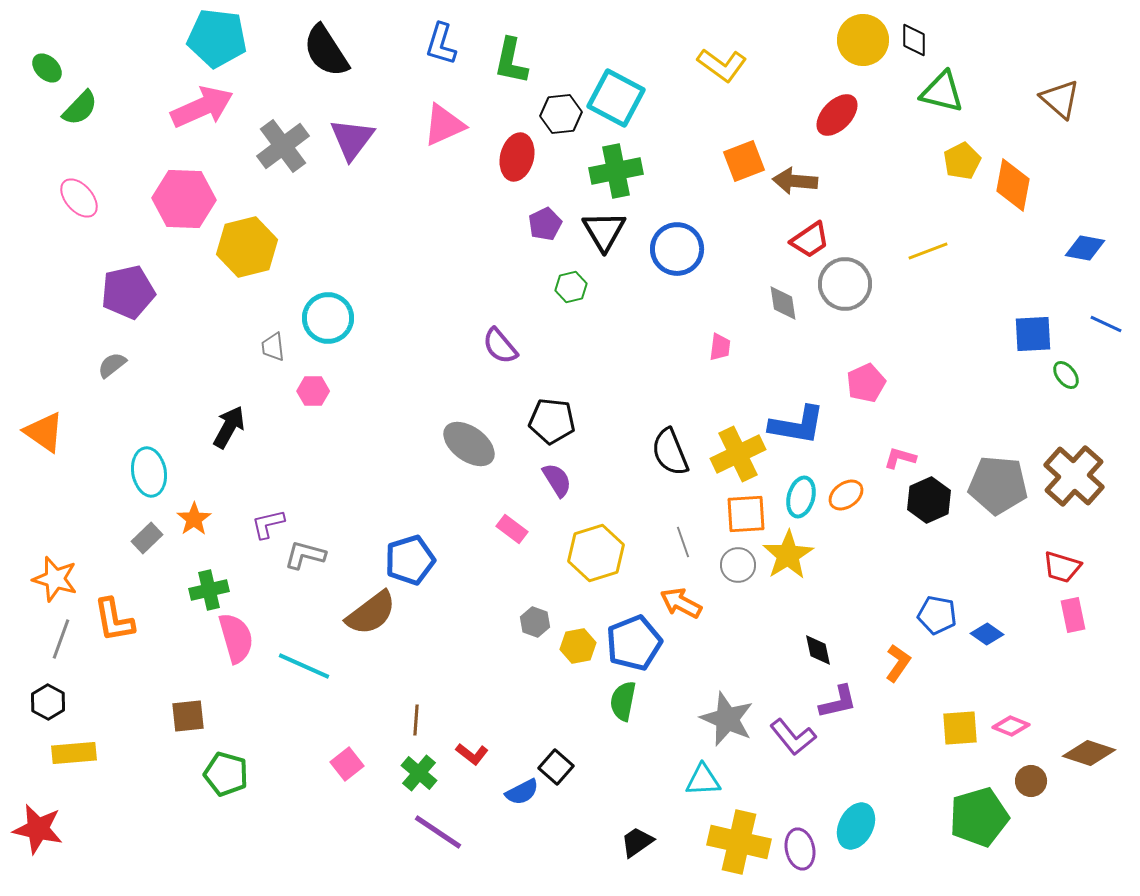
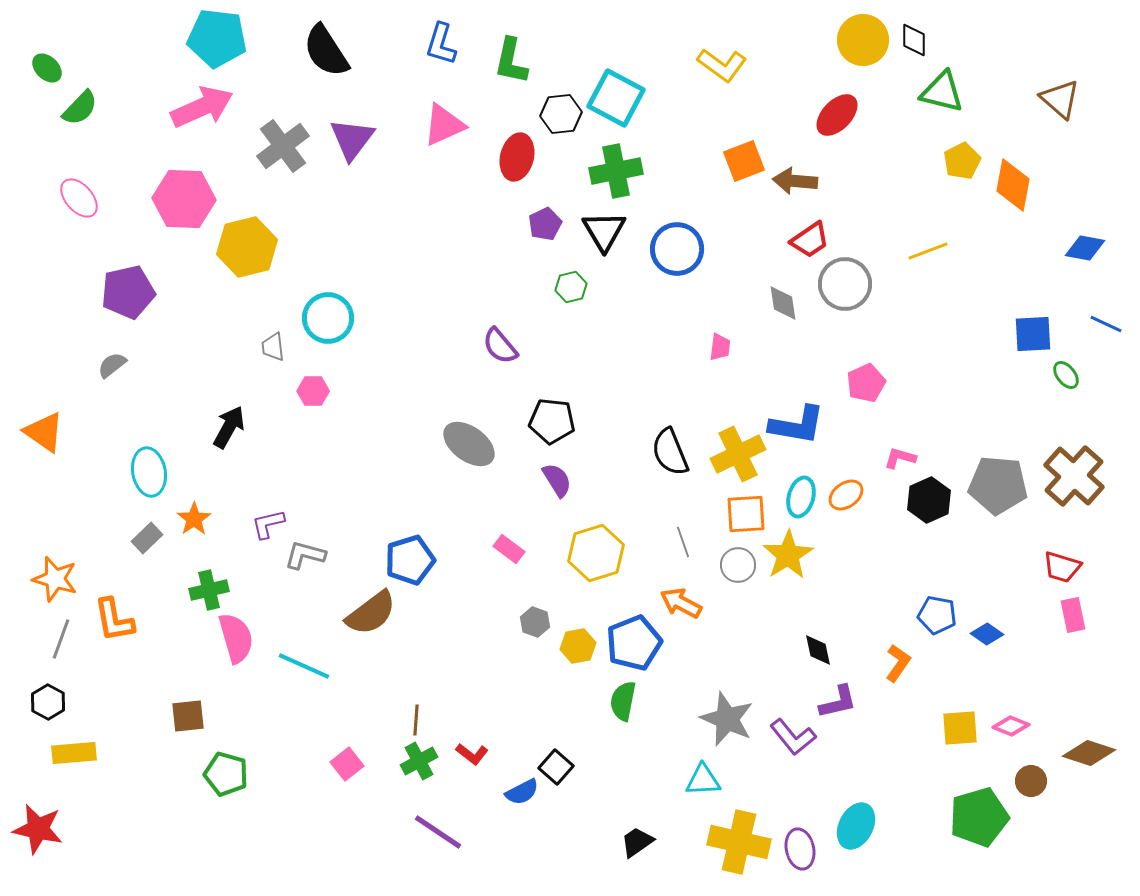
pink rectangle at (512, 529): moved 3 px left, 20 px down
green cross at (419, 773): moved 12 px up; rotated 21 degrees clockwise
